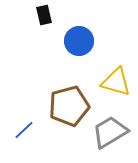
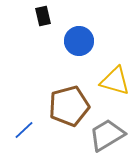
black rectangle: moved 1 px left, 1 px down
yellow triangle: moved 1 px left, 1 px up
gray trapezoid: moved 3 px left, 3 px down
